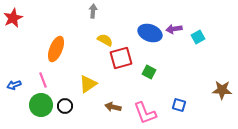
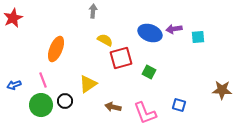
cyan square: rotated 24 degrees clockwise
black circle: moved 5 px up
